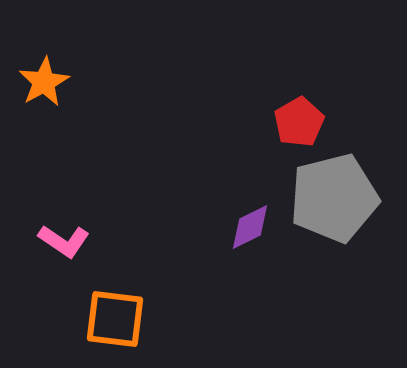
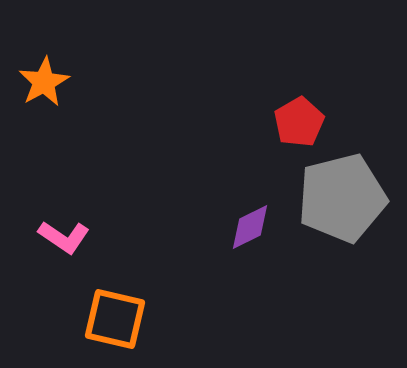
gray pentagon: moved 8 px right
pink L-shape: moved 4 px up
orange square: rotated 6 degrees clockwise
